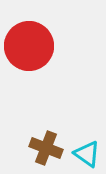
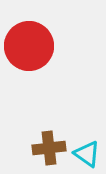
brown cross: moved 3 px right; rotated 28 degrees counterclockwise
